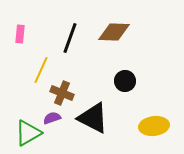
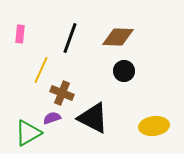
brown diamond: moved 4 px right, 5 px down
black circle: moved 1 px left, 10 px up
